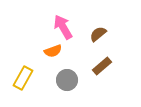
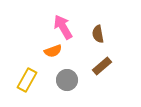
brown semicircle: rotated 60 degrees counterclockwise
yellow rectangle: moved 4 px right, 2 px down
